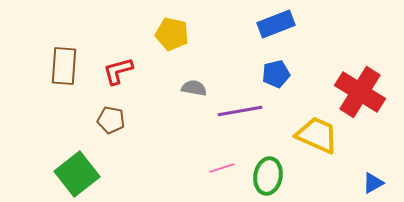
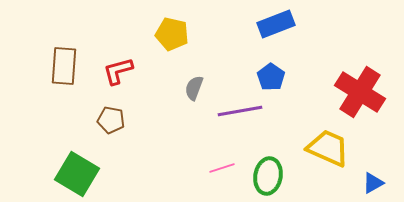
blue pentagon: moved 5 px left, 3 px down; rotated 24 degrees counterclockwise
gray semicircle: rotated 80 degrees counterclockwise
yellow trapezoid: moved 11 px right, 13 px down
green square: rotated 21 degrees counterclockwise
